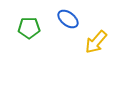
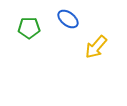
yellow arrow: moved 5 px down
